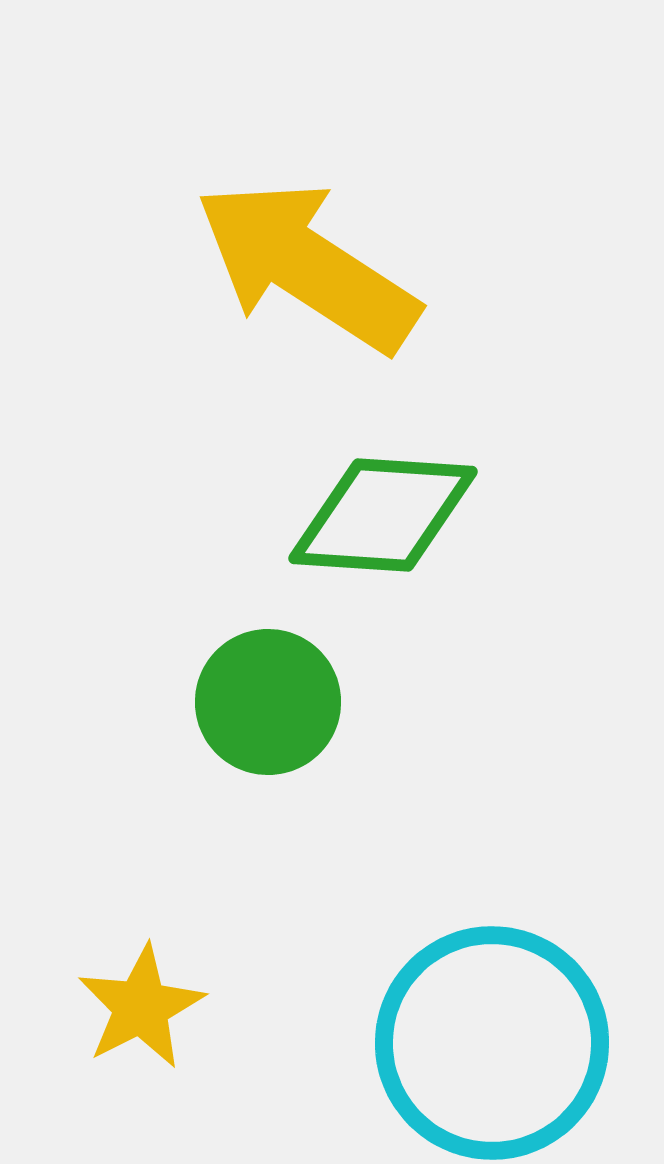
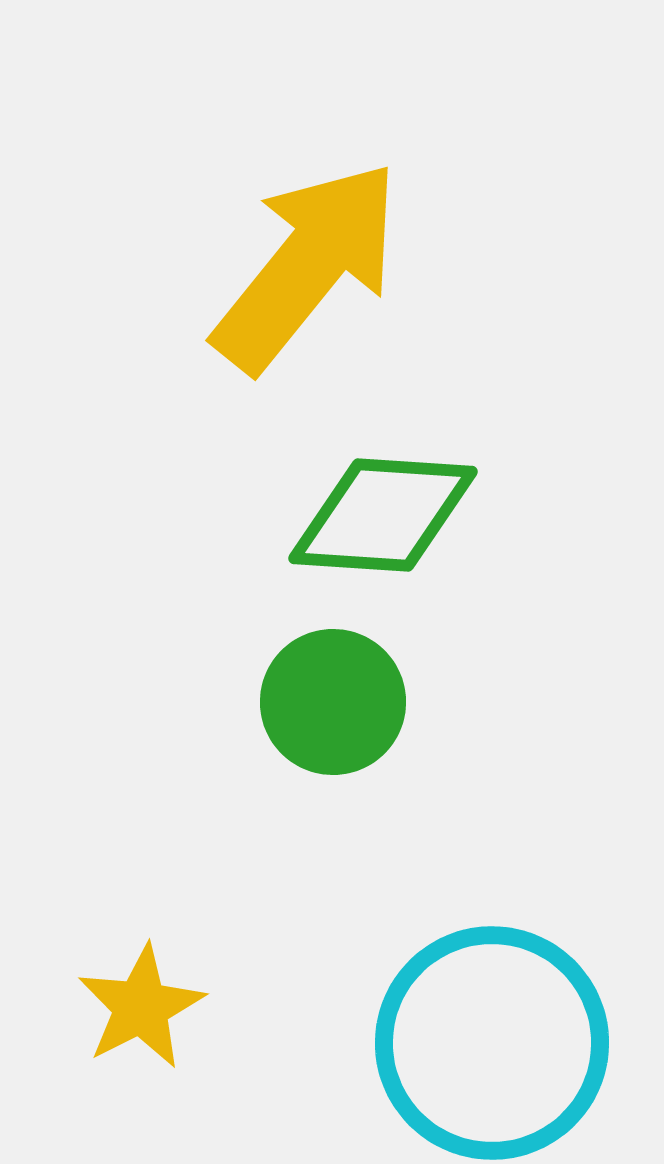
yellow arrow: rotated 96 degrees clockwise
green circle: moved 65 px right
